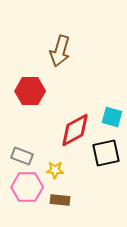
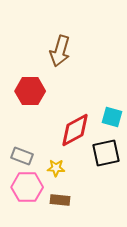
yellow star: moved 1 px right, 2 px up
